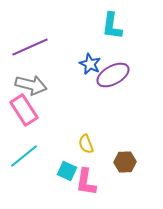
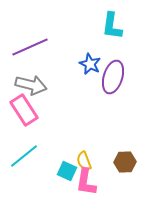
purple ellipse: moved 2 px down; rotated 44 degrees counterclockwise
yellow semicircle: moved 2 px left, 17 px down
